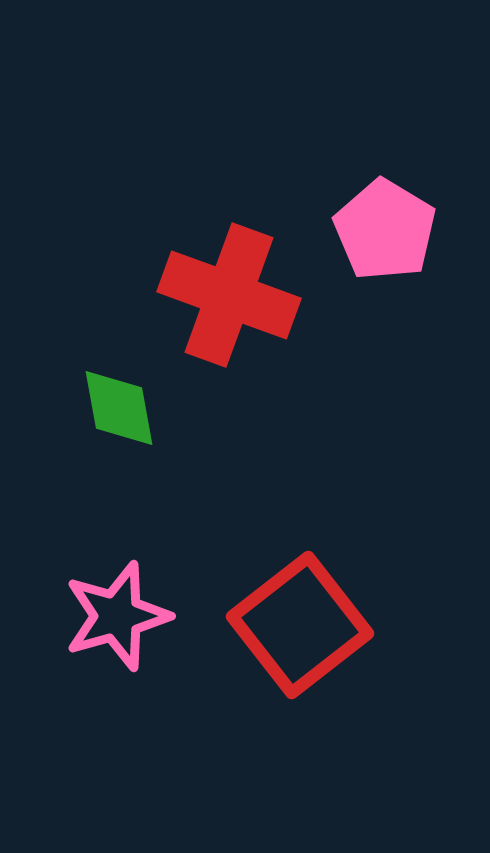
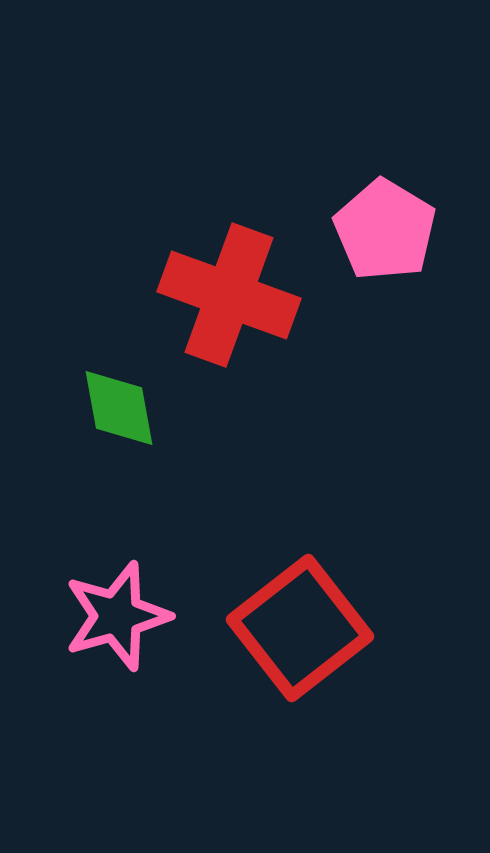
red square: moved 3 px down
